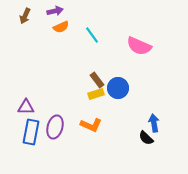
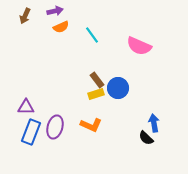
blue rectangle: rotated 10 degrees clockwise
